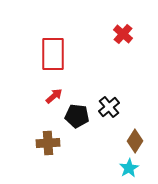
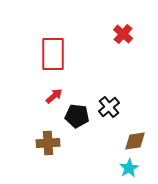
brown diamond: rotated 50 degrees clockwise
